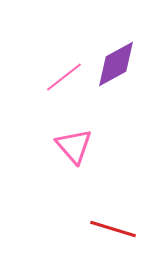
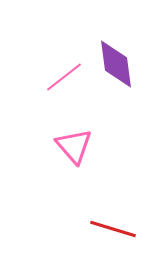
purple diamond: rotated 69 degrees counterclockwise
